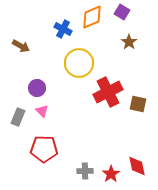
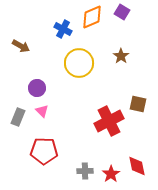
brown star: moved 8 px left, 14 px down
red cross: moved 1 px right, 29 px down
red pentagon: moved 2 px down
